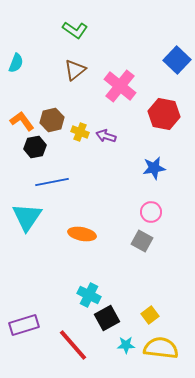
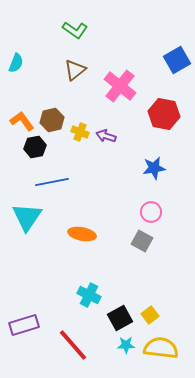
blue square: rotated 16 degrees clockwise
black square: moved 13 px right
